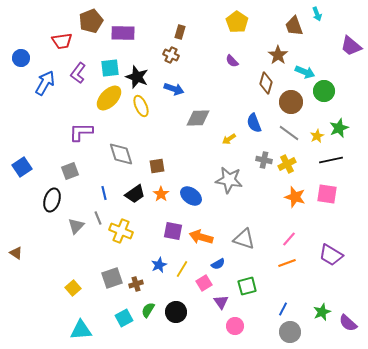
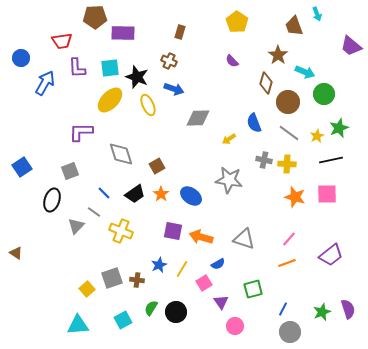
brown pentagon at (91, 21): moved 4 px right, 4 px up; rotated 20 degrees clockwise
brown cross at (171, 55): moved 2 px left, 6 px down
purple L-shape at (78, 73): moved 1 px left, 5 px up; rotated 40 degrees counterclockwise
green circle at (324, 91): moved 3 px down
yellow ellipse at (109, 98): moved 1 px right, 2 px down
brown circle at (291, 102): moved 3 px left
yellow ellipse at (141, 106): moved 7 px right, 1 px up
yellow cross at (287, 164): rotated 30 degrees clockwise
brown square at (157, 166): rotated 21 degrees counterclockwise
blue line at (104, 193): rotated 32 degrees counterclockwise
pink square at (327, 194): rotated 10 degrees counterclockwise
gray line at (98, 218): moved 4 px left, 6 px up; rotated 32 degrees counterclockwise
purple trapezoid at (331, 255): rotated 70 degrees counterclockwise
brown cross at (136, 284): moved 1 px right, 4 px up; rotated 24 degrees clockwise
green square at (247, 286): moved 6 px right, 3 px down
yellow square at (73, 288): moved 14 px right, 1 px down
green semicircle at (148, 310): moved 3 px right, 2 px up
cyan square at (124, 318): moved 1 px left, 2 px down
purple semicircle at (348, 323): moved 14 px up; rotated 150 degrees counterclockwise
cyan triangle at (81, 330): moved 3 px left, 5 px up
